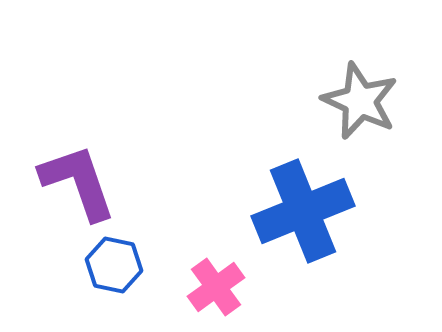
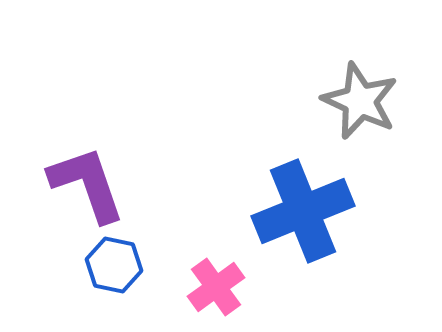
purple L-shape: moved 9 px right, 2 px down
